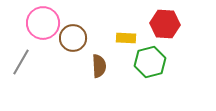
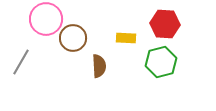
pink circle: moved 3 px right, 4 px up
green hexagon: moved 11 px right
